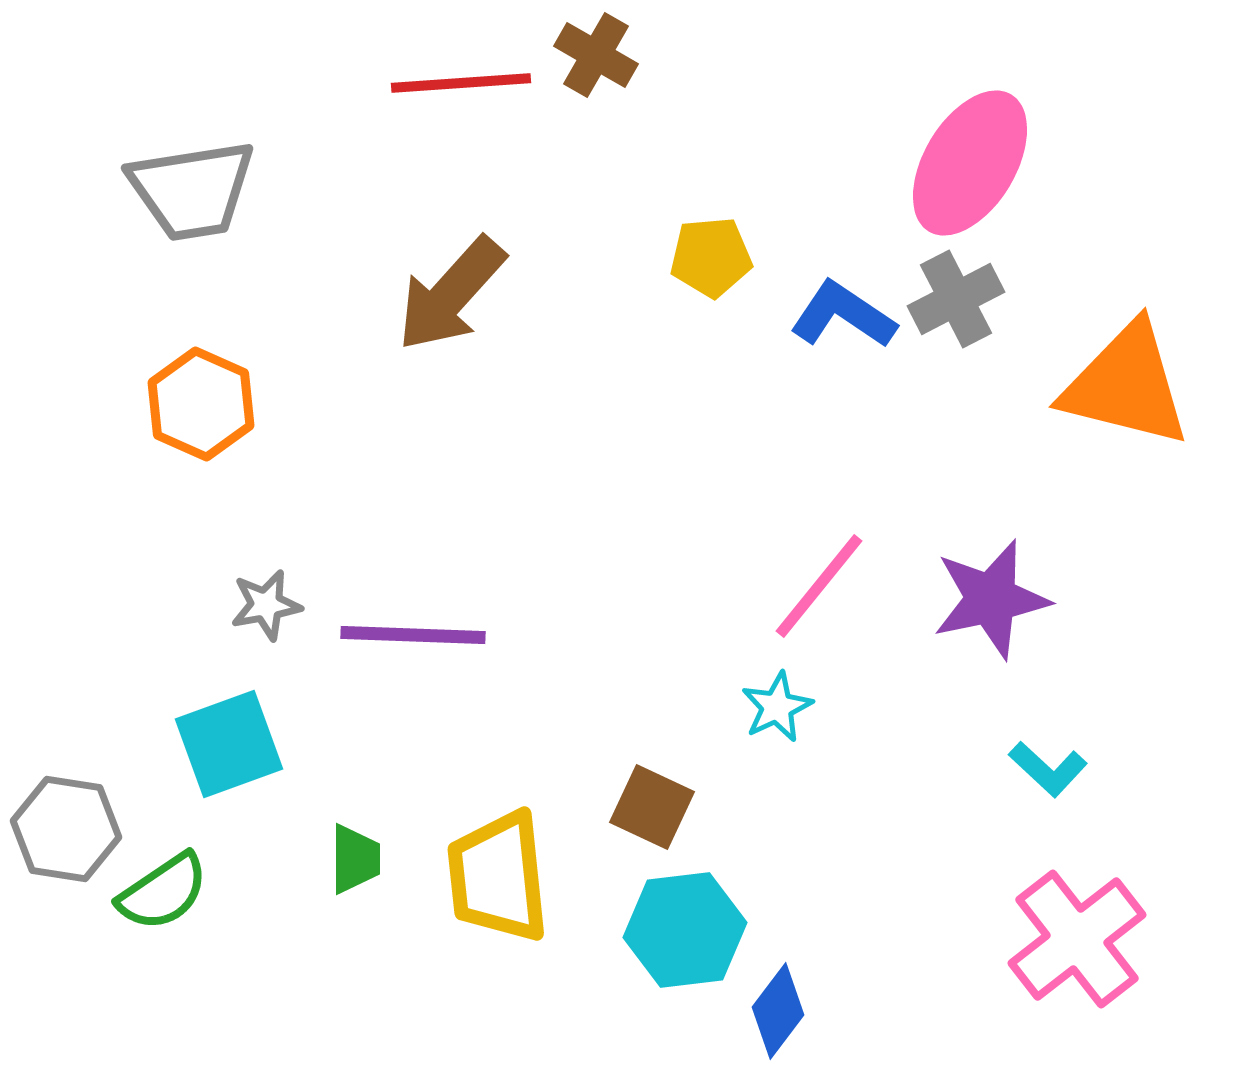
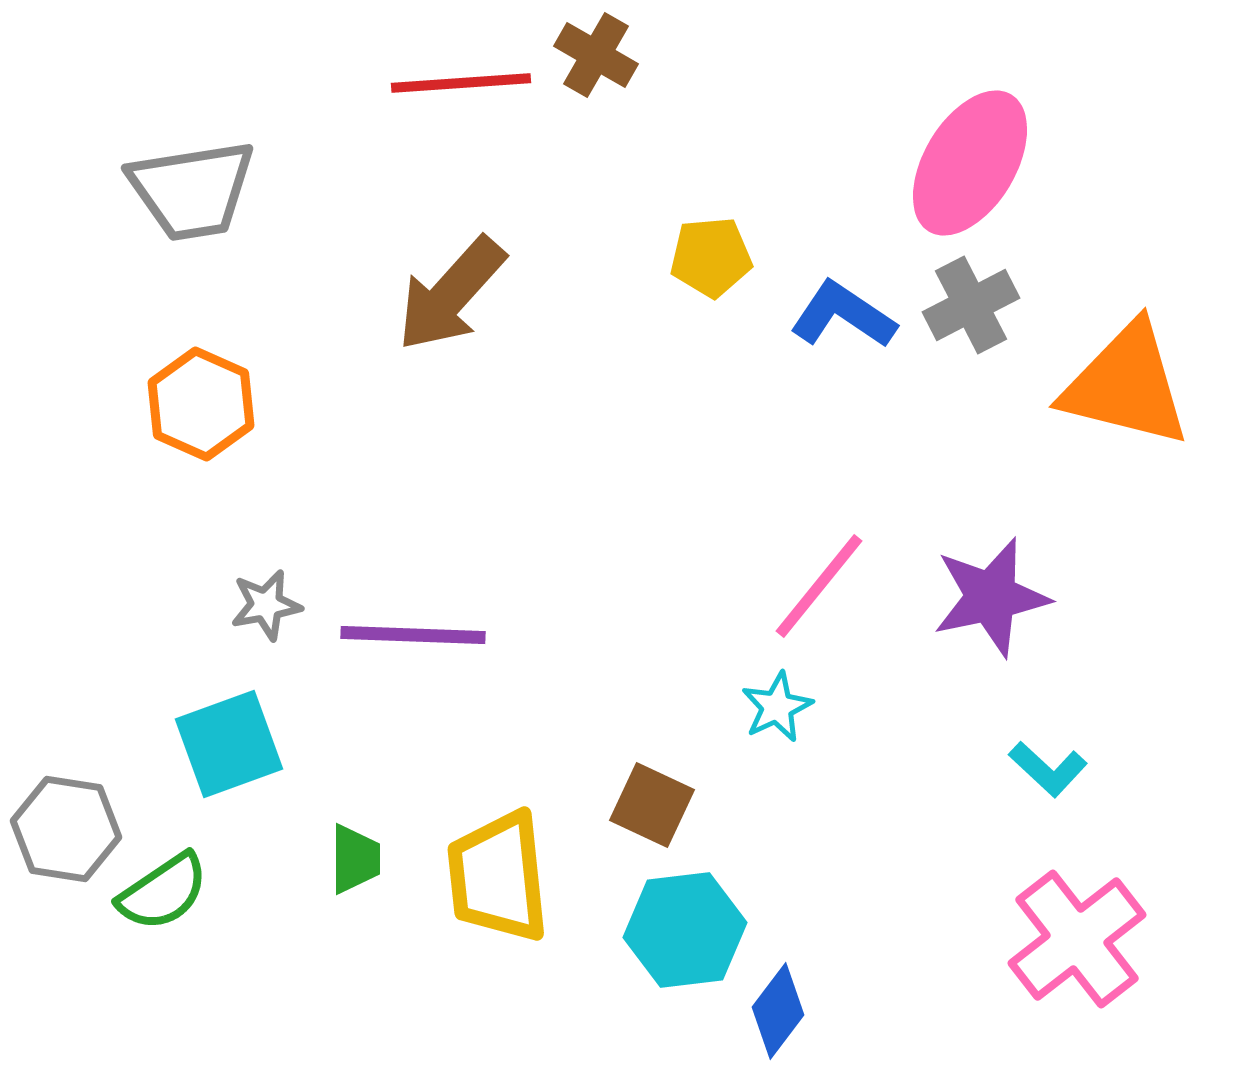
gray cross: moved 15 px right, 6 px down
purple star: moved 2 px up
brown square: moved 2 px up
